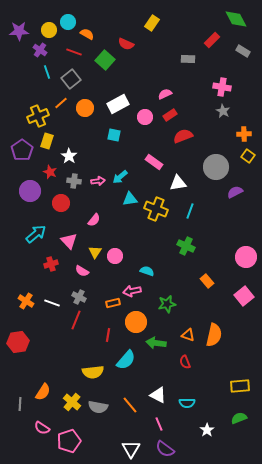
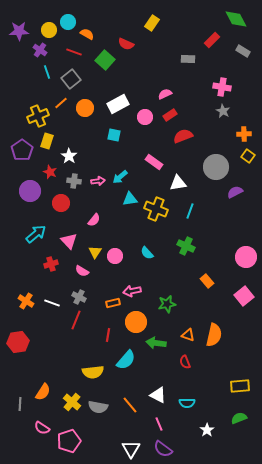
cyan semicircle at (147, 271): moved 18 px up; rotated 152 degrees counterclockwise
purple semicircle at (165, 449): moved 2 px left
